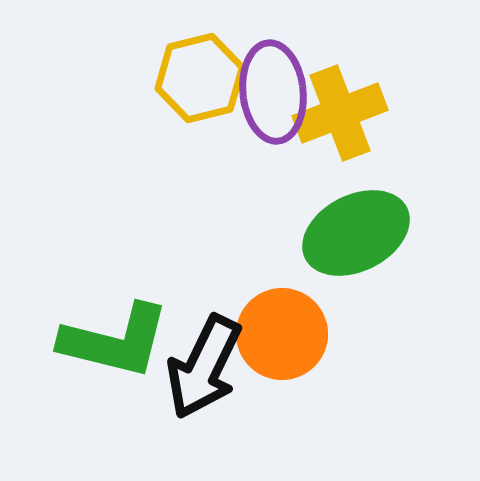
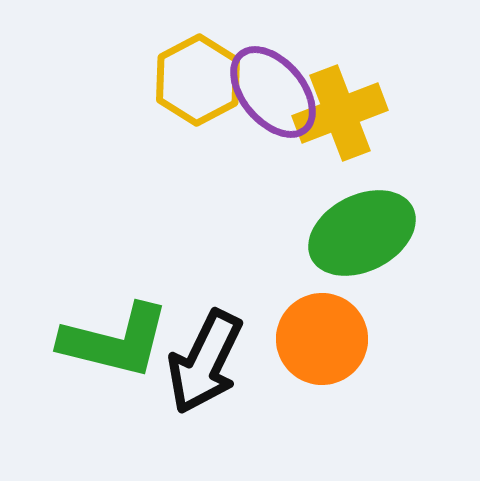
yellow hexagon: moved 2 px left, 2 px down; rotated 14 degrees counterclockwise
purple ellipse: rotated 34 degrees counterclockwise
green ellipse: moved 6 px right
orange circle: moved 40 px right, 5 px down
black arrow: moved 1 px right, 5 px up
